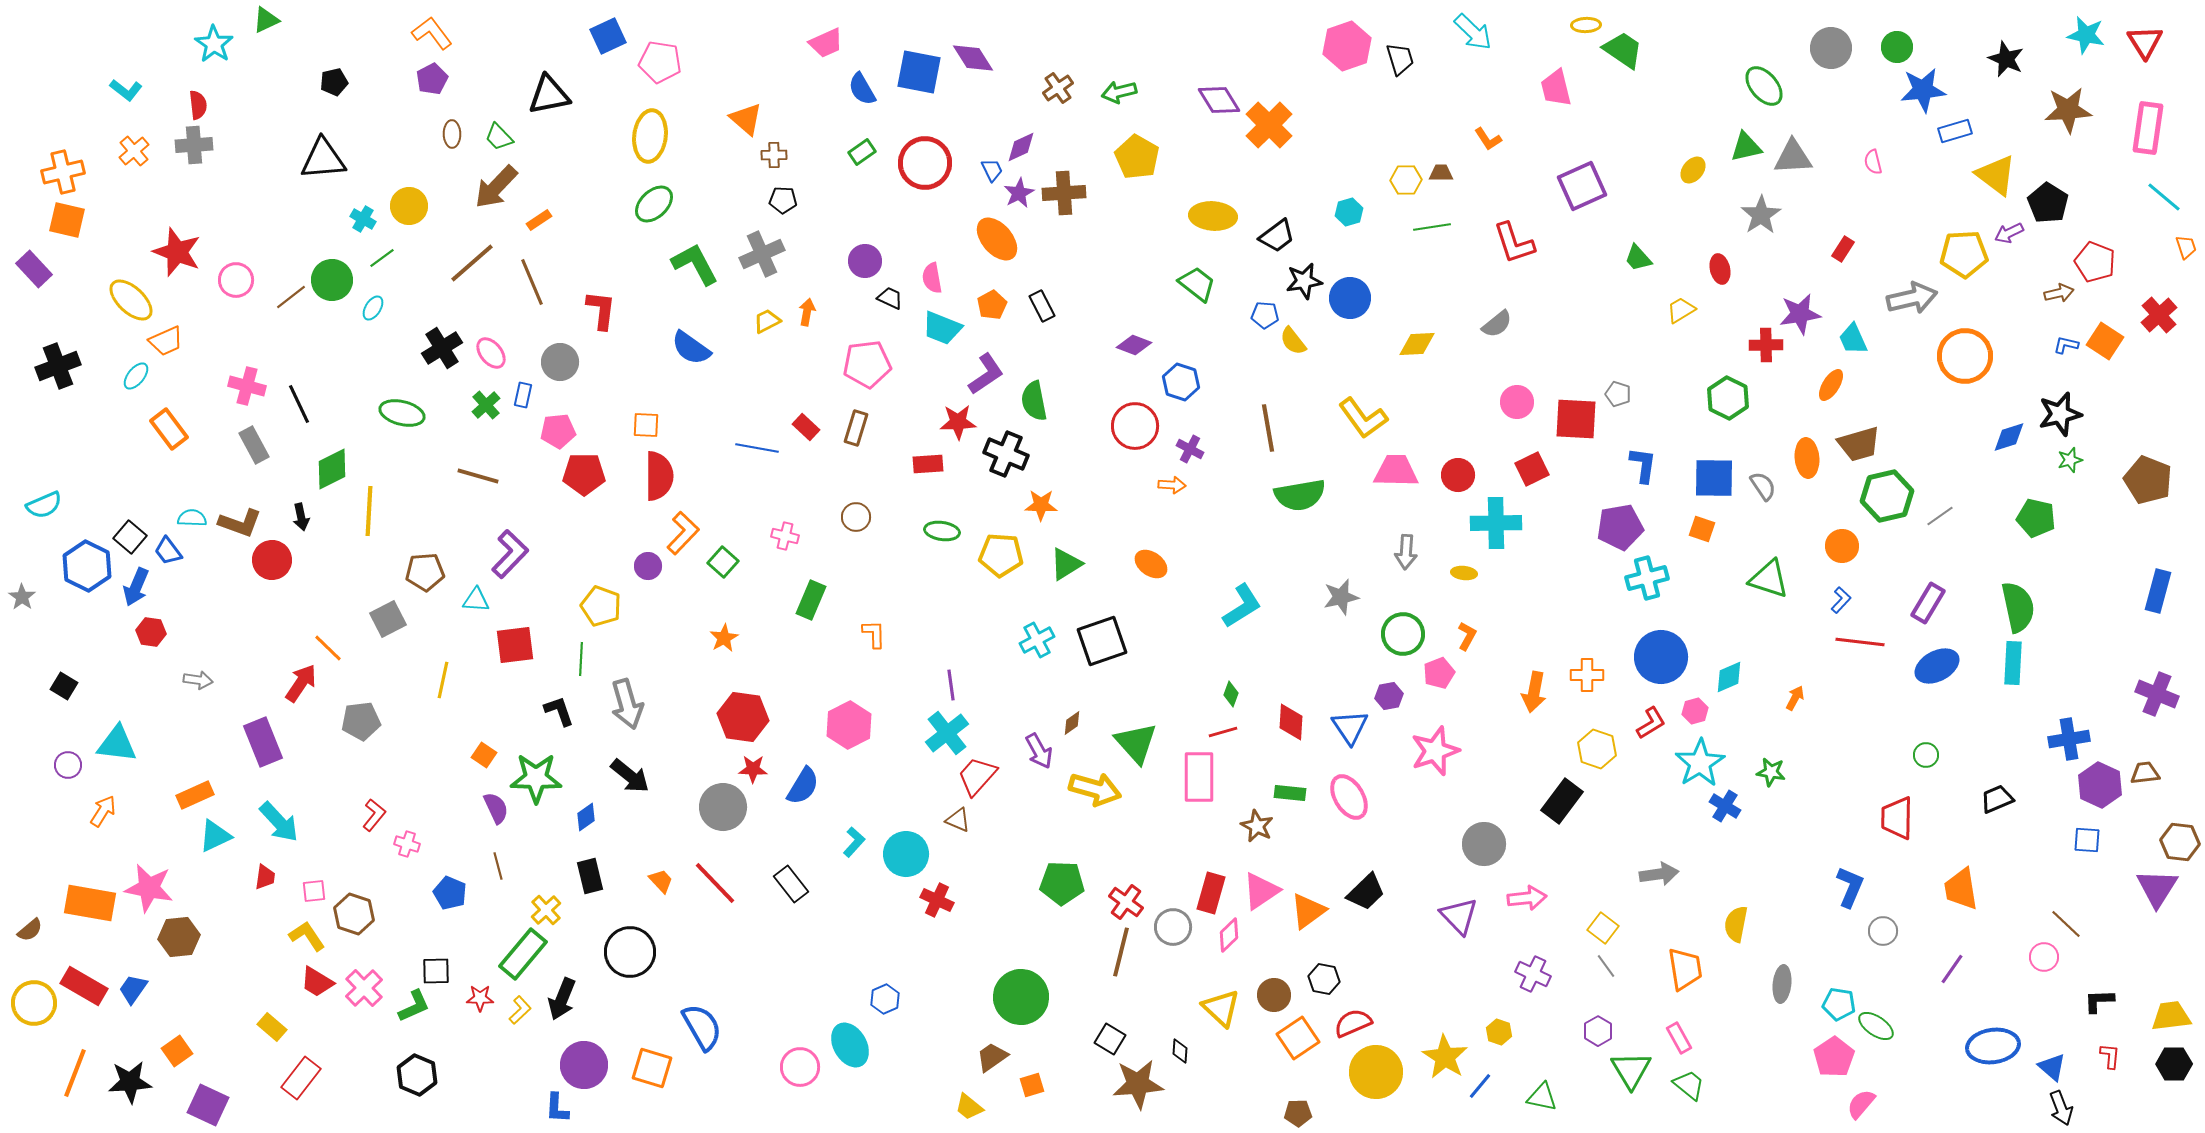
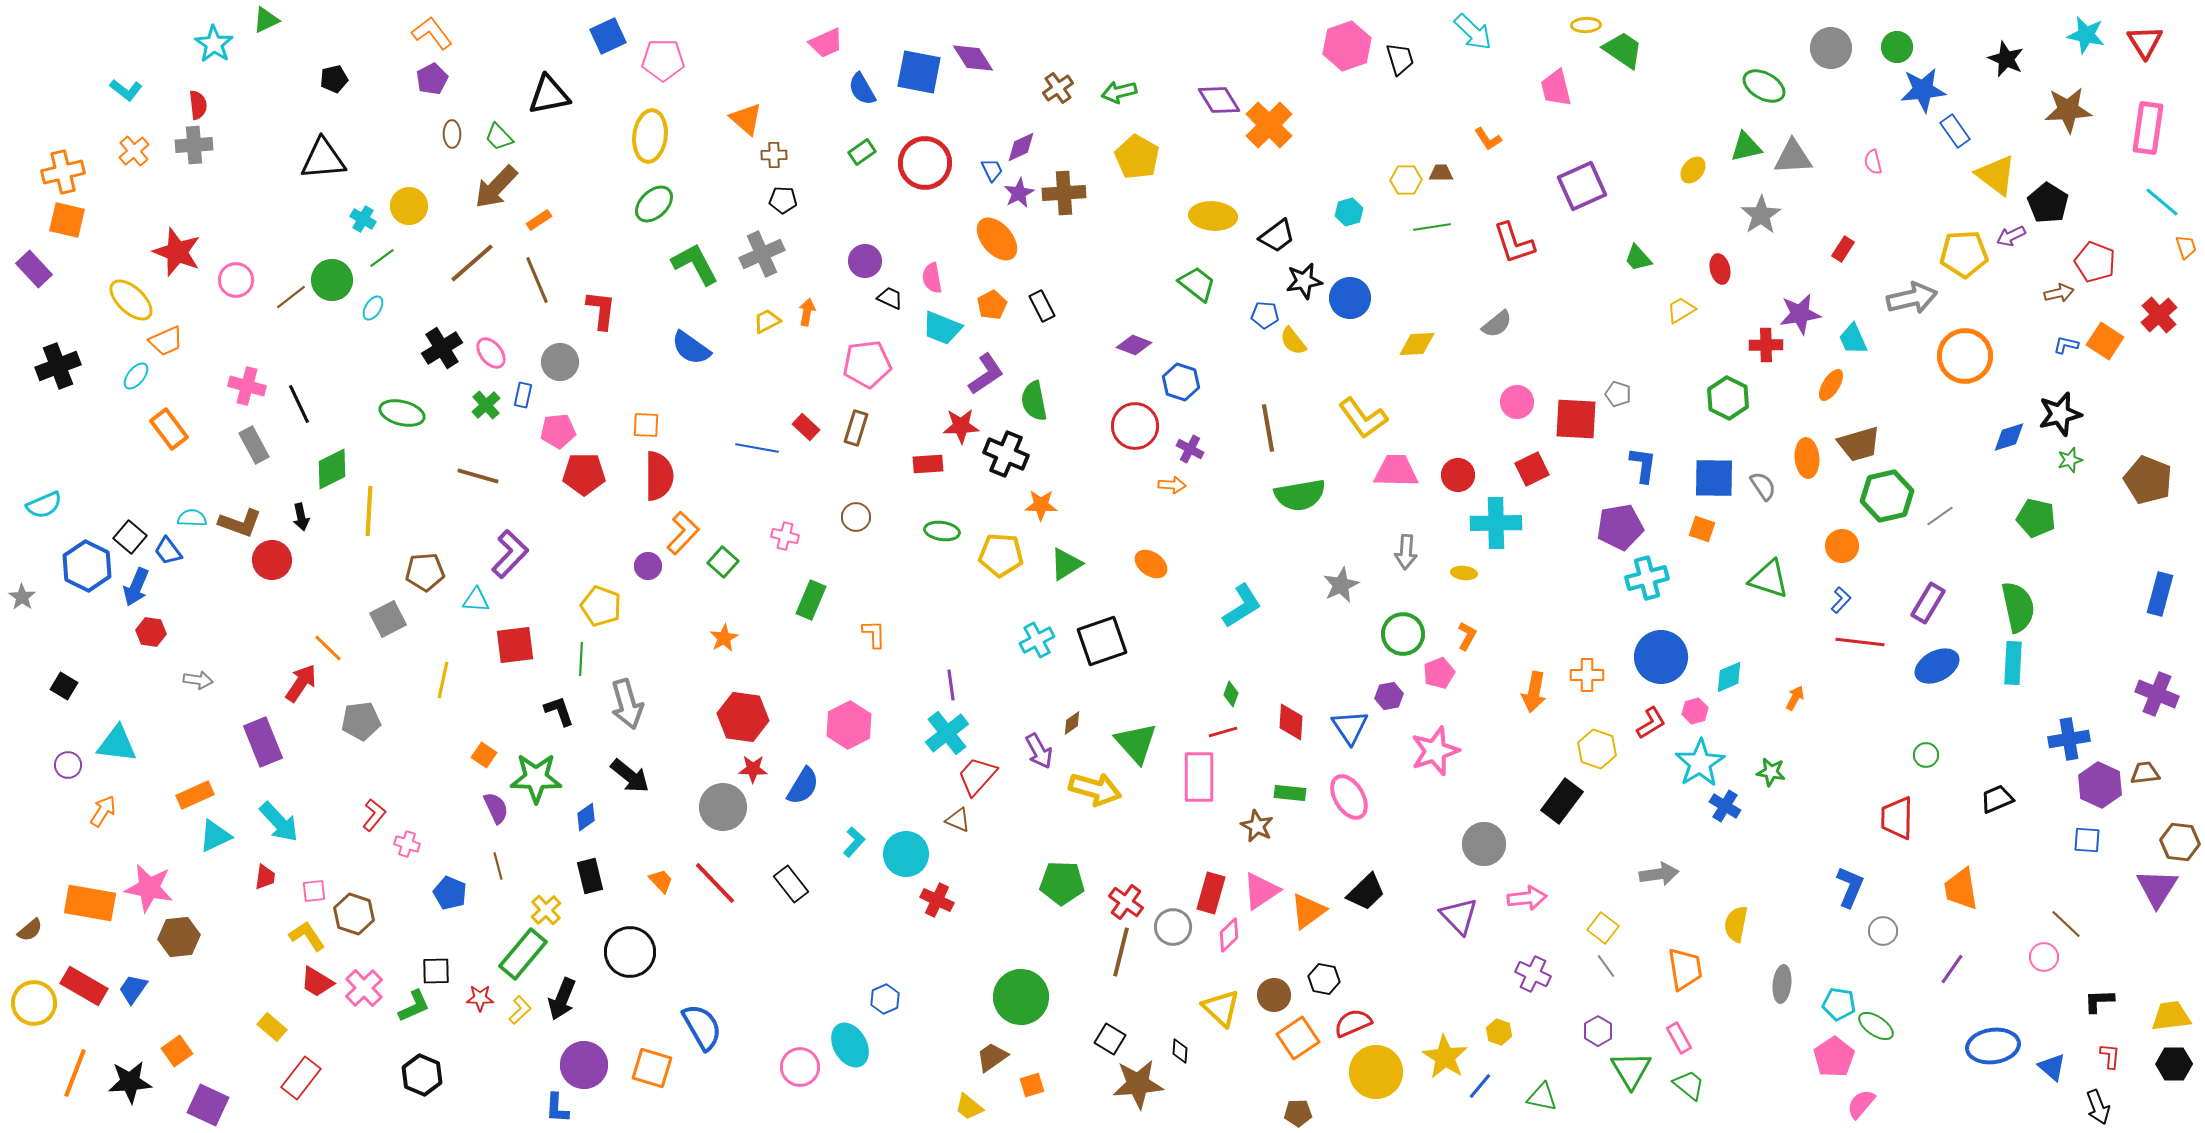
pink pentagon at (660, 62): moved 3 px right, 2 px up; rotated 9 degrees counterclockwise
black pentagon at (334, 82): moved 3 px up
green ellipse at (1764, 86): rotated 21 degrees counterclockwise
blue rectangle at (1955, 131): rotated 72 degrees clockwise
cyan line at (2164, 197): moved 2 px left, 5 px down
purple arrow at (2009, 233): moved 2 px right, 3 px down
brown line at (532, 282): moved 5 px right, 2 px up
red star at (958, 422): moved 3 px right, 4 px down
blue rectangle at (2158, 591): moved 2 px right, 3 px down
gray star at (1341, 597): moved 12 px up; rotated 12 degrees counterclockwise
black hexagon at (417, 1075): moved 5 px right
black arrow at (2061, 1108): moved 37 px right, 1 px up
